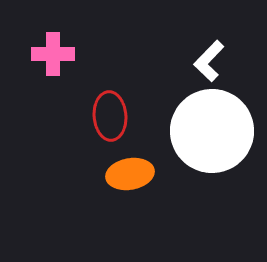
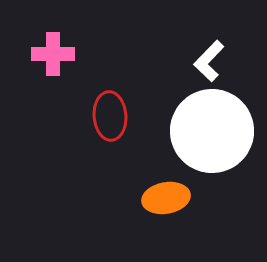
orange ellipse: moved 36 px right, 24 px down
